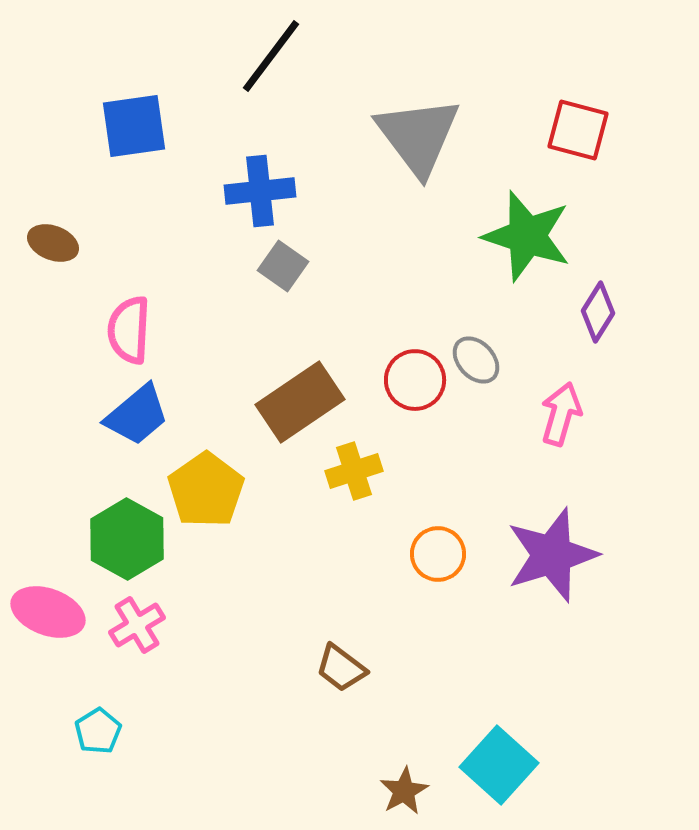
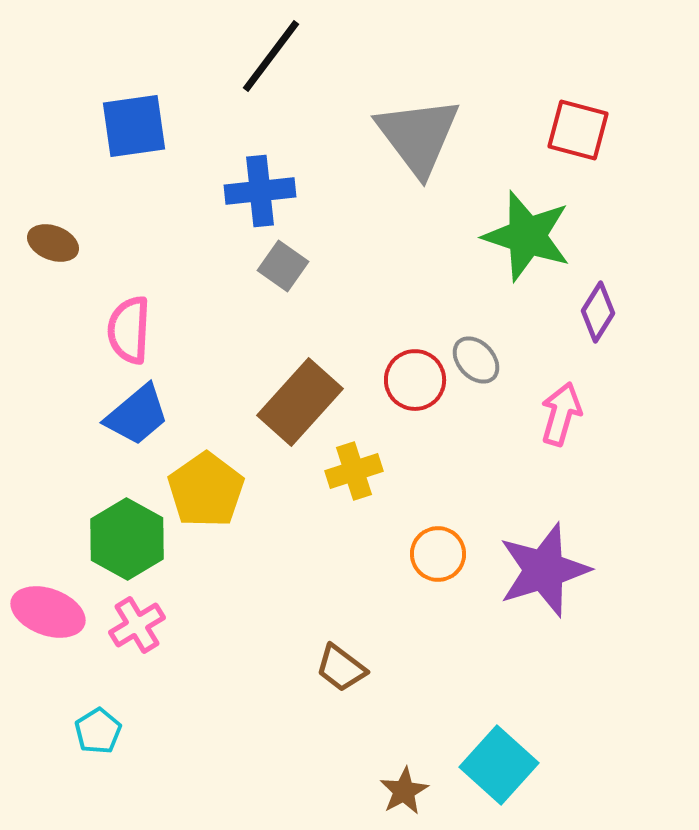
brown rectangle: rotated 14 degrees counterclockwise
purple star: moved 8 px left, 15 px down
